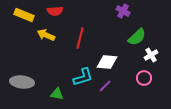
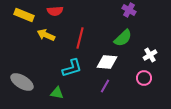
purple cross: moved 6 px right, 1 px up
green semicircle: moved 14 px left, 1 px down
white cross: moved 1 px left
cyan L-shape: moved 11 px left, 9 px up
gray ellipse: rotated 25 degrees clockwise
purple line: rotated 16 degrees counterclockwise
green triangle: moved 1 px up
